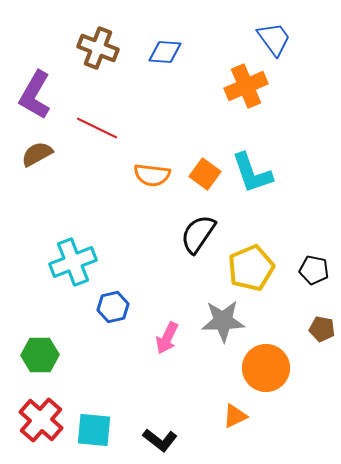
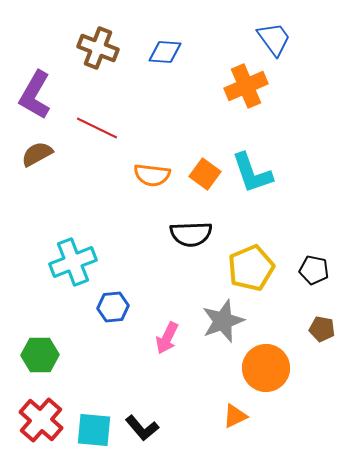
black semicircle: moved 7 px left; rotated 126 degrees counterclockwise
blue hexagon: rotated 8 degrees clockwise
gray star: rotated 18 degrees counterclockwise
black L-shape: moved 18 px left, 12 px up; rotated 12 degrees clockwise
